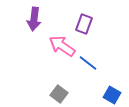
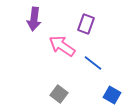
purple rectangle: moved 2 px right
blue line: moved 5 px right
